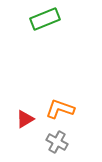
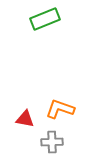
red triangle: rotated 42 degrees clockwise
gray cross: moved 5 px left; rotated 30 degrees counterclockwise
